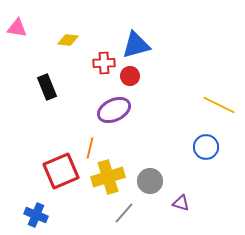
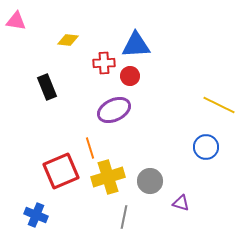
pink triangle: moved 1 px left, 7 px up
blue triangle: rotated 12 degrees clockwise
orange line: rotated 30 degrees counterclockwise
gray line: moved 4 px down; rotated 30 degrees counterclockwise
